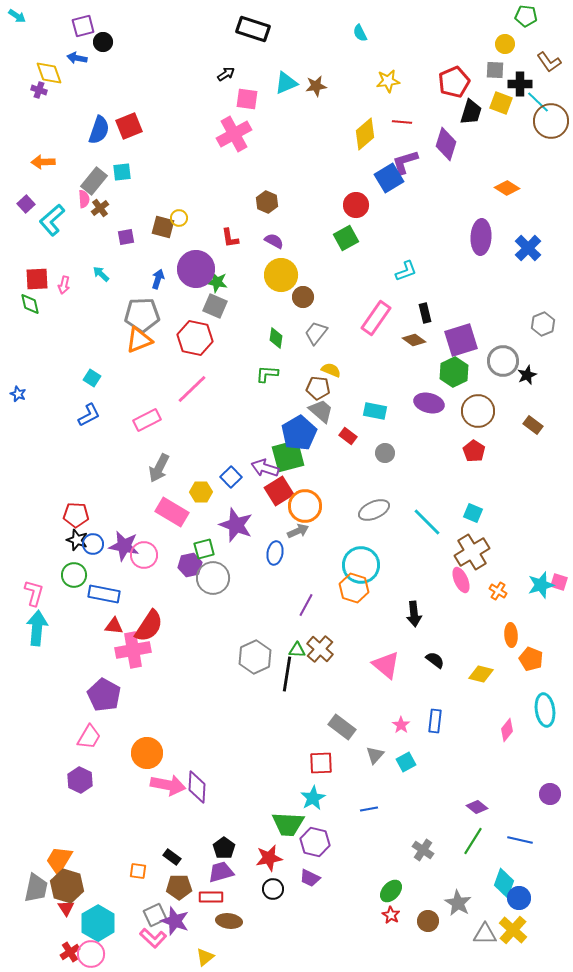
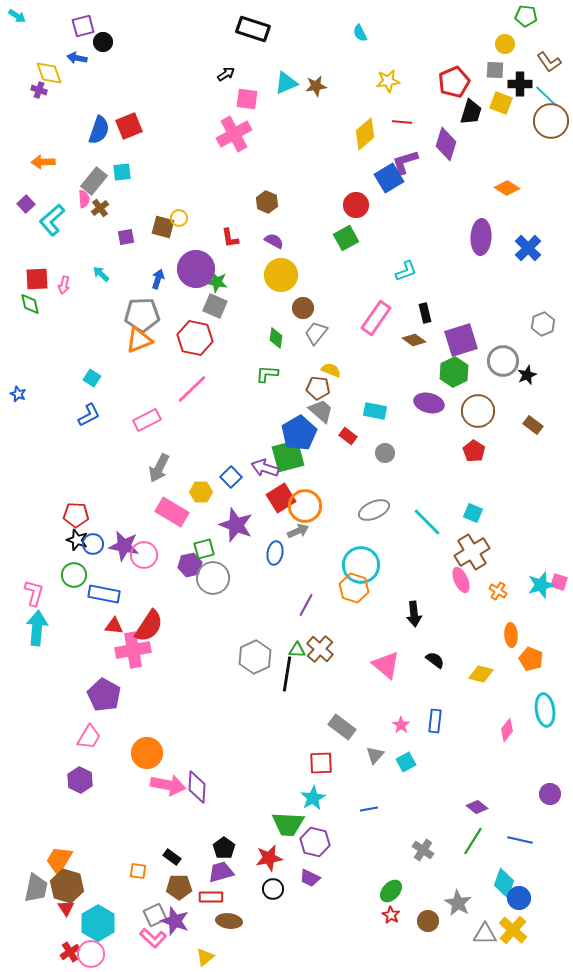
cyan line at (538, 102): moved 8 px right, 6 px up
brown circle at (303, 297): moved 11 px down
red square at (279, 491): moved 2 px right, 7 px down
